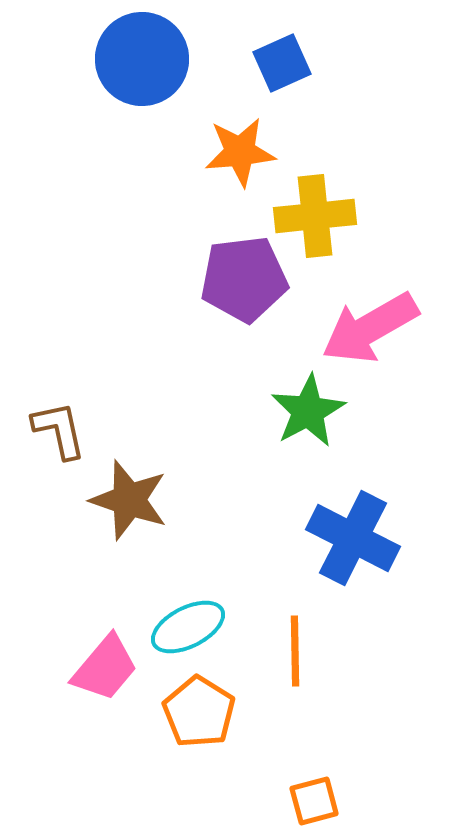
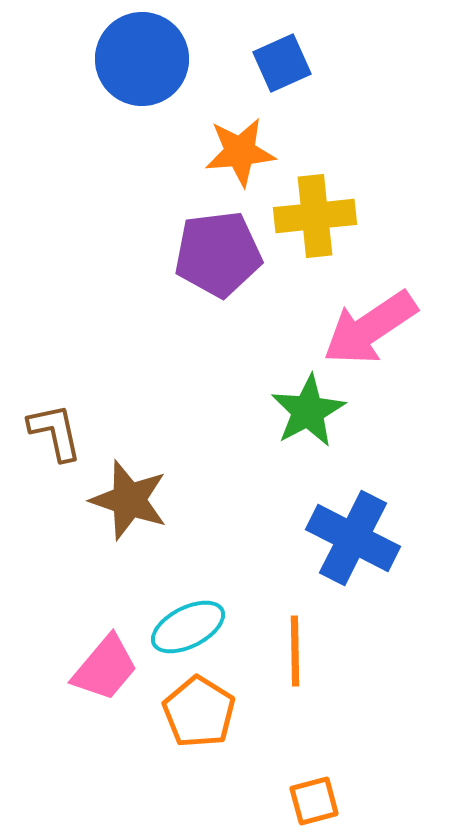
purple pentagon: moved 26 px left, 25 px up
pink arrow: rotated 4 degrees counterclockwise
brown L-shape: moved 4 px left, 2 px down
